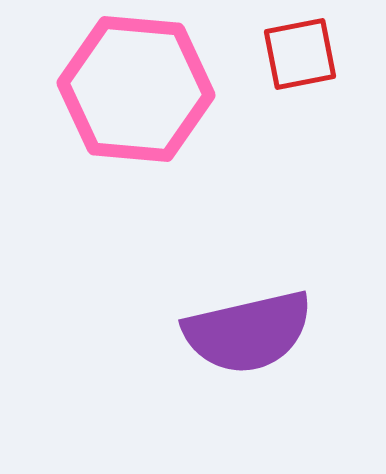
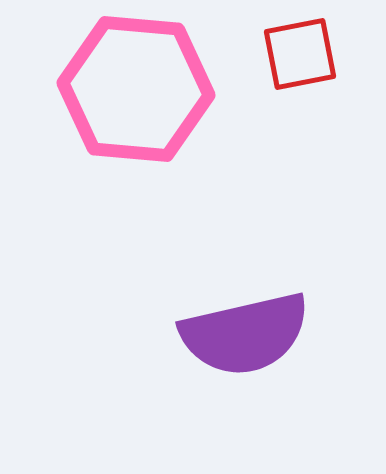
purple semicircle: moved 3 px left, 2 px down
